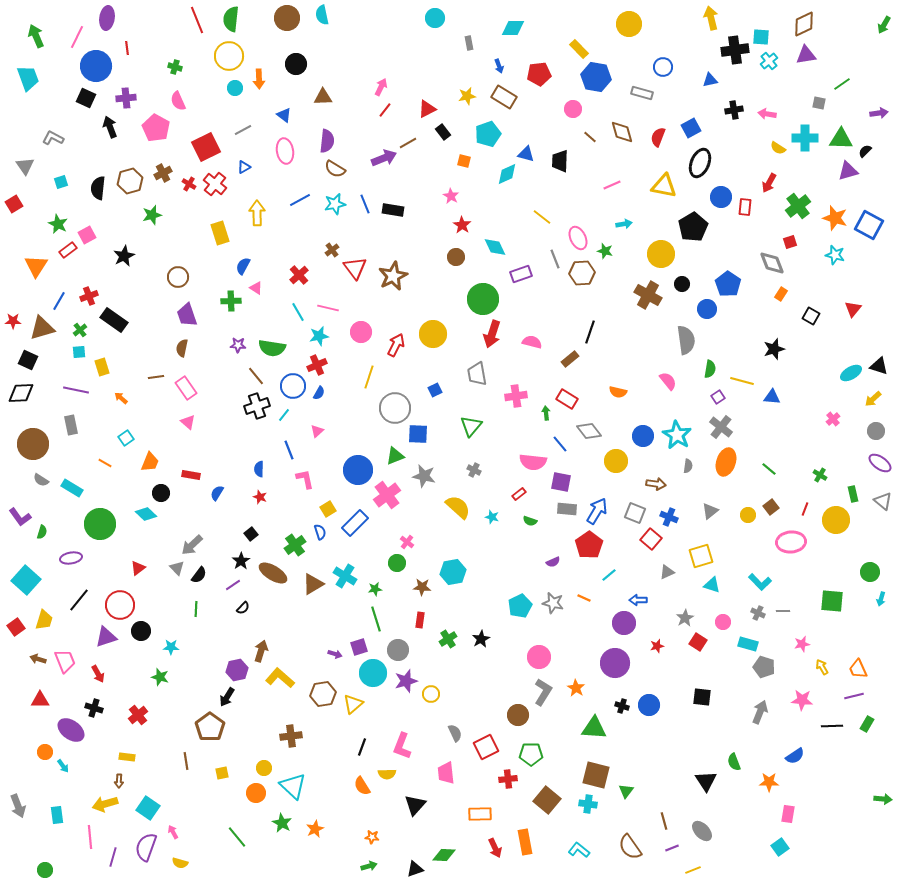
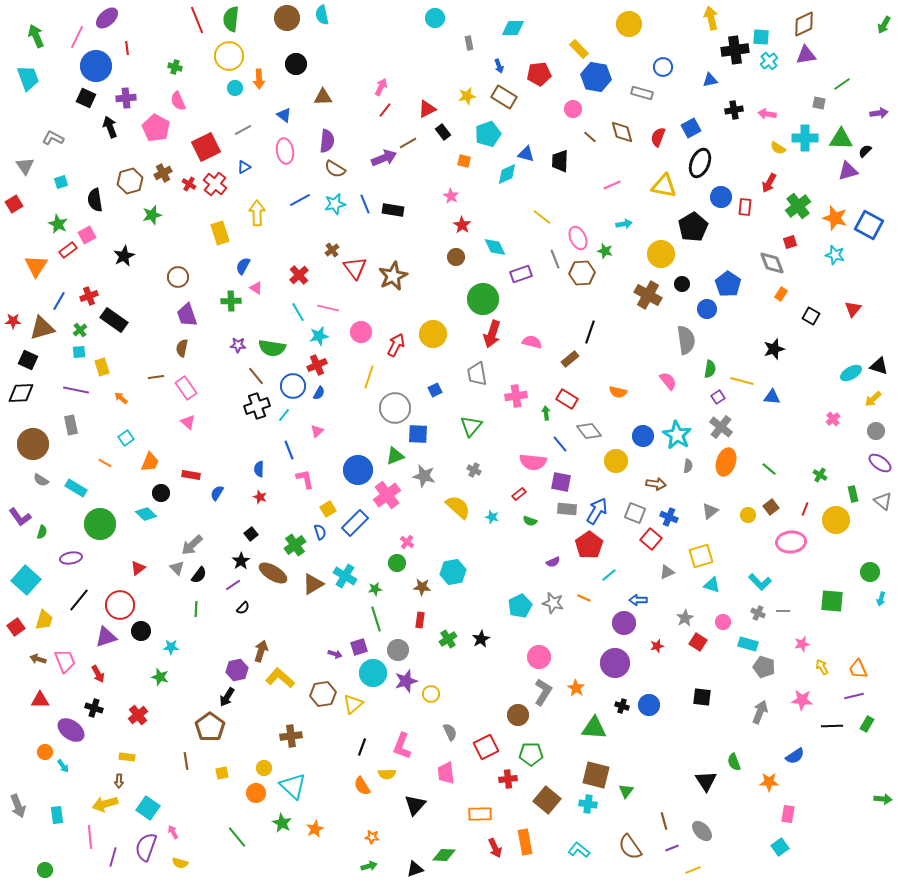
purple ellipse at (107, 18): rotated 40 degrees clockwise
black semicircle at (98, 188): moved 3 px left, 12 px down; rotated 15 degrees counterclockwise
cyan rectangle at (72, 488): moved 4 px right
gray semicircle at (455, 733): moved 5 px left, 1 px up
